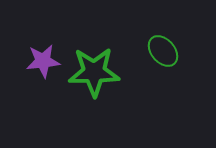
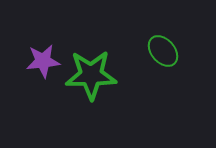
green star: moved 3 px left, 3 px down
